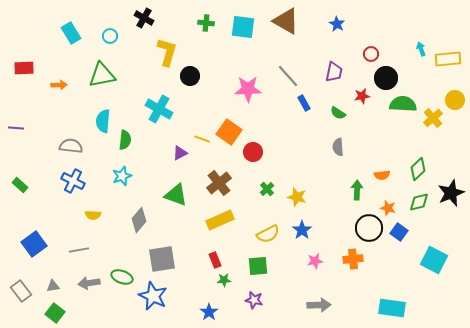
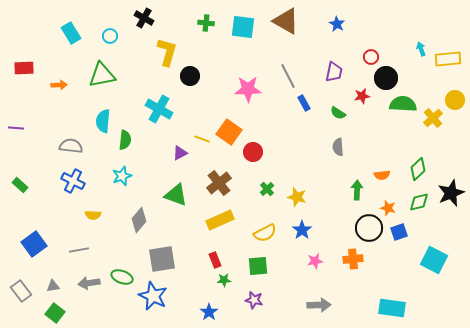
red circle at (371, 54): moved 3 px down
gray line at (288, 76): rotated 15 degrees clockwise
blue square at (399, 232): rotated 36 degrees clockwise
yellow semicircle at (268, 234): moved 3 px left, 1 px up
